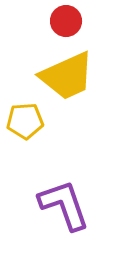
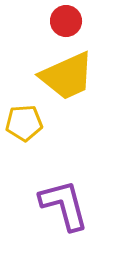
yellow pentagon: moved 1 px left, 2 px down
purple L-shape: rotated 4 degrees clockwise
